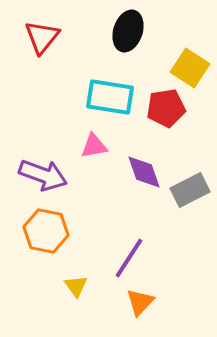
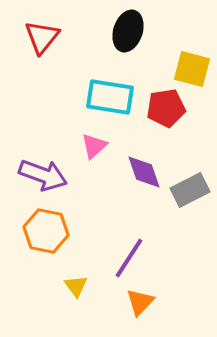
yellow square: moved 2 px right, 1 px down; rotated 18 degrees counterclockwise
pink triangle: rotated 32 degrees counterclockwise
